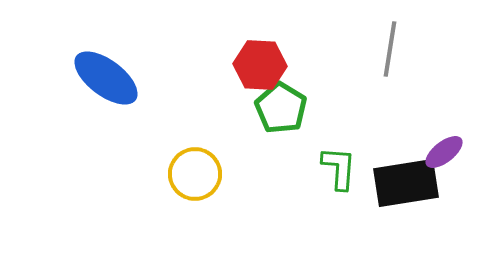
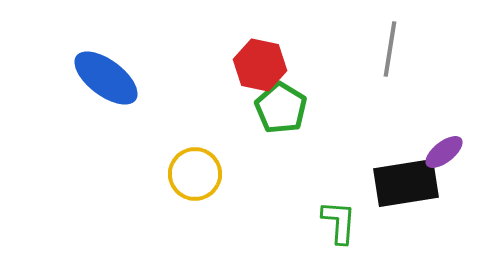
red hexagon: rotated 9 degrees clockwise
green L-shape: moved 54 px down
